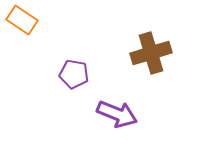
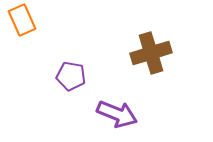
orange rectangle: rotated 32 degrees clockwise
purple pentagon: moved 3 px left, 2 px down
